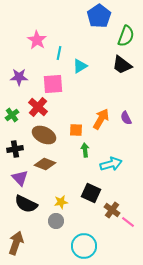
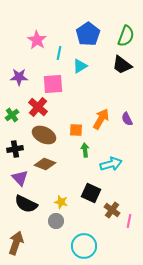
blue pentagon: moved 11 px left, 18 px down
purple semicircle: moved 1 px right, 1 px down
yellow star: rotated 24 degrees clockwise
pink line: moved 1 px right, 1 px up; rotated 64 degrees clockwise
